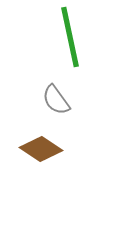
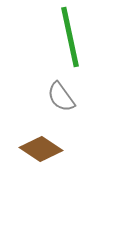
gray semicircle: moved 5 px right, 3 px up
